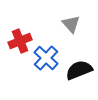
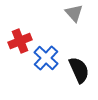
gray triangle: moved 3 px right, 11 px up
black semicircle: rotated 88 degrees clockwise
